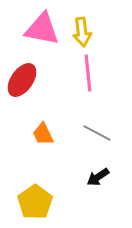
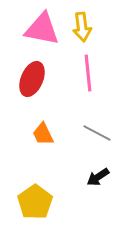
yellow arrow: moved 5 px up
red ellipse: moved 10 px right, 1 px up; rotated 12 degrees counterclockwise
